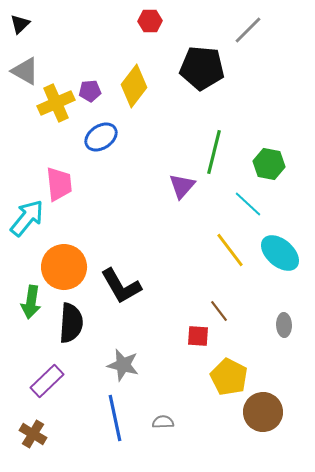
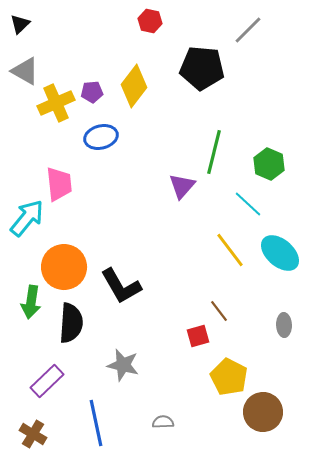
red hexagon: rotated 15 degrees clockwise
purple pentagon: moved 2 px right, 1 px down
blue ellipse: rotated 20 degrees clockwise
green hexagon: rotated 12 degrees clockwise
red square: rotated 20 degrees counterclockwise
blue line: moved 19 px left, 5 px down
